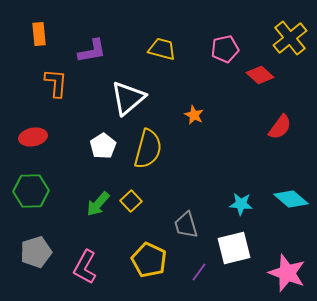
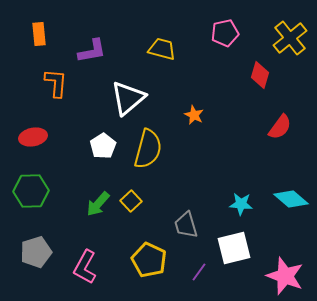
pink pentagon: moved 16 px up
red diamond: rotated 64 degrees clockwise
pink star: moved 2 px left, 3 px down
